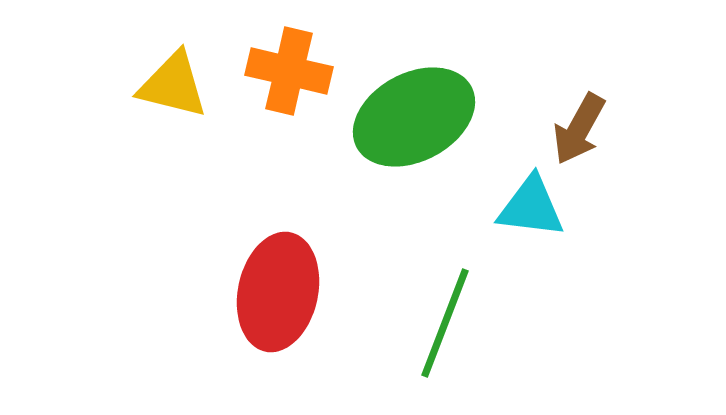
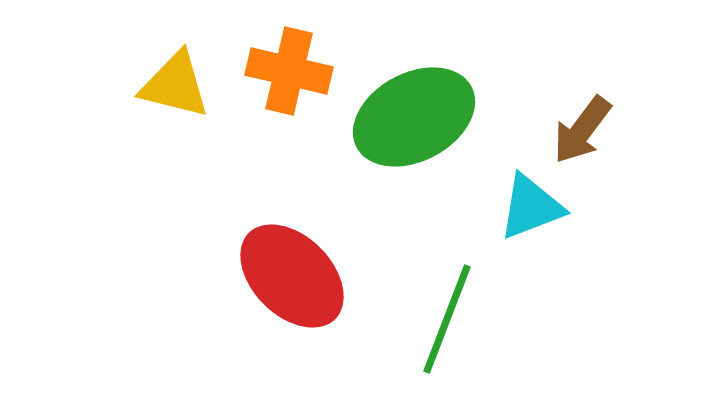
yellow triangle: moved 2 px right
brown arrow: moved 3 px right, 1 px down; rotated 8 degrees clockwise
cyan triangle: rotated 28 degrees counterclockwise
red ellipse: moved 14 px right, 16 px up; rotated 57 degrees counterclockwise
green line: moved 2 px right, 4 px up
